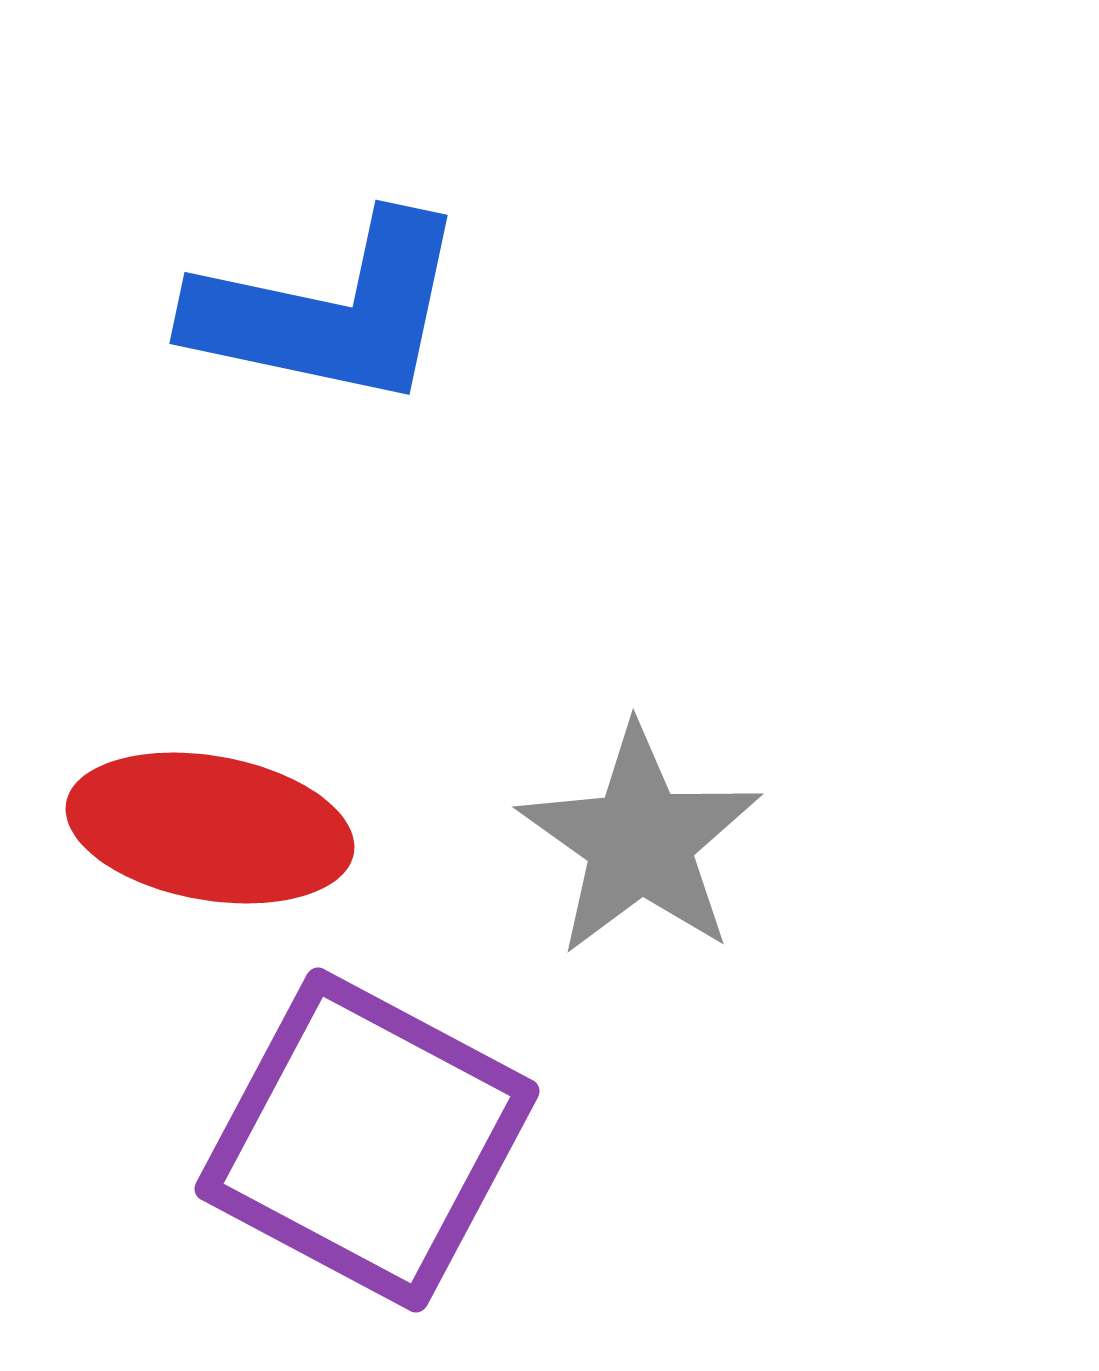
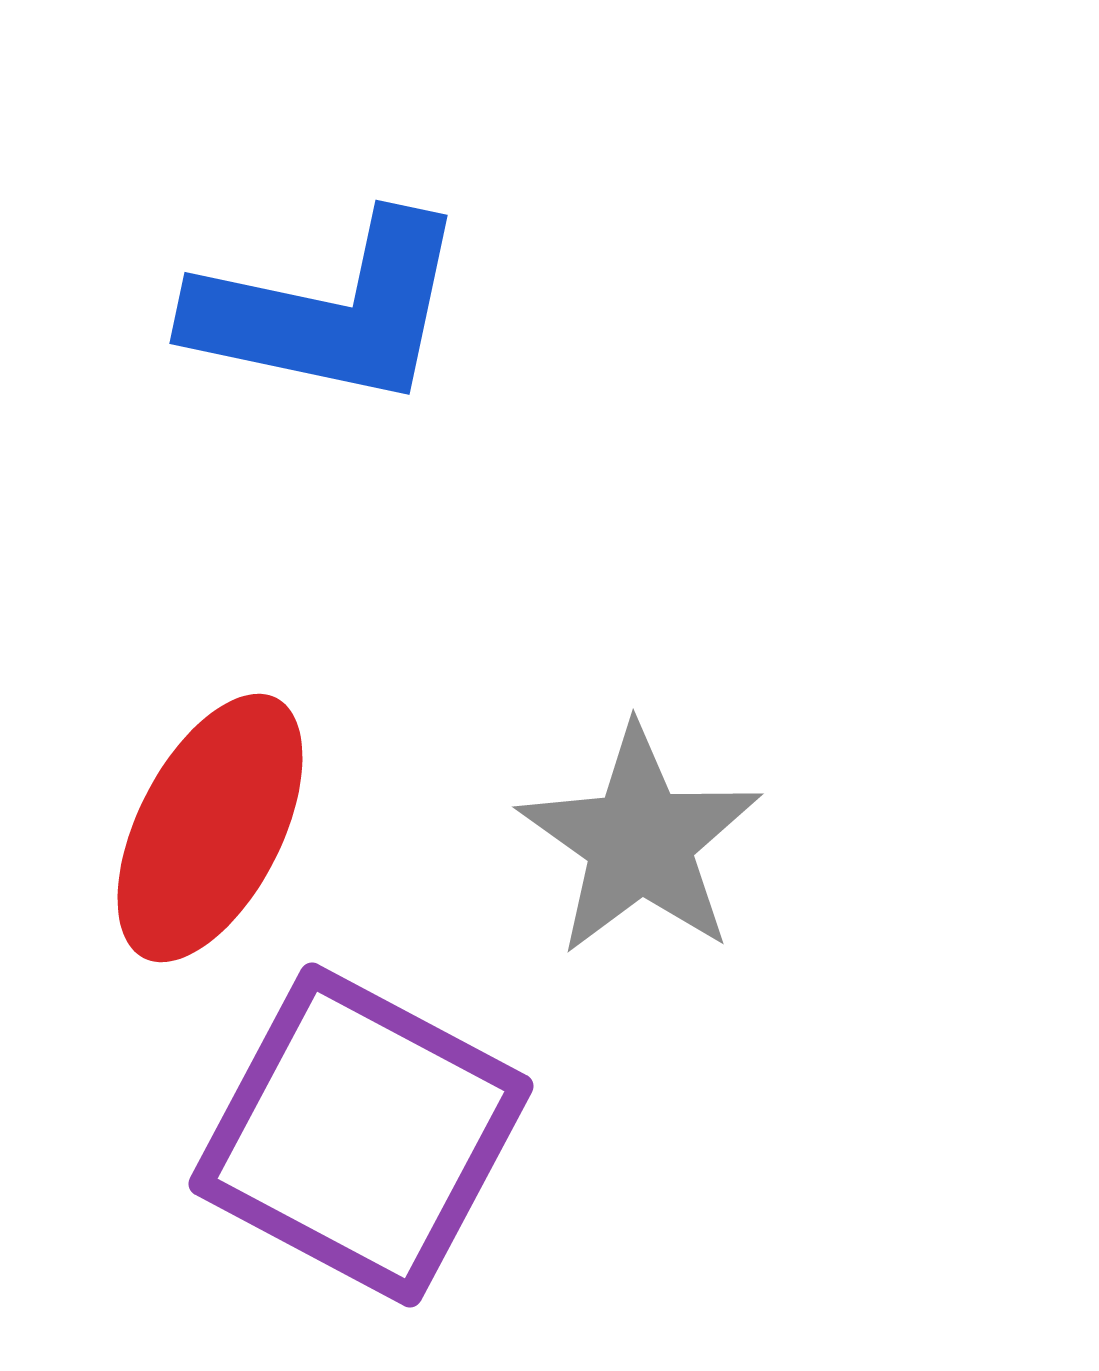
red ellipse: rotated 73 degrees counterclockwise
purple square: moved 6 px left, 5 px up
